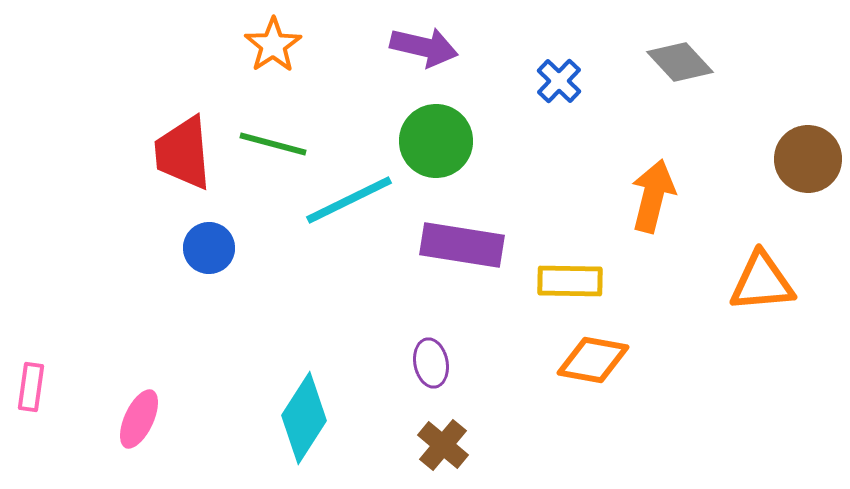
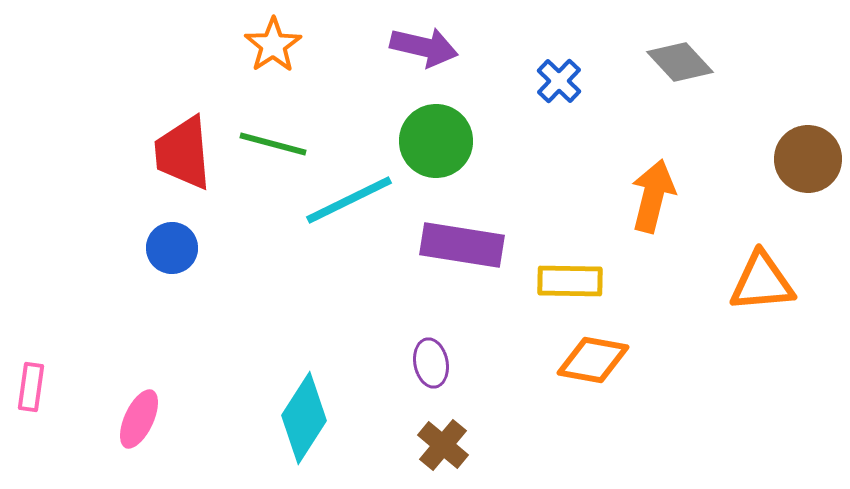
blue circle: moved 37 px left
